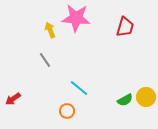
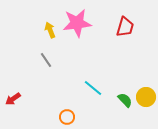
pink star: moved 1 px right, 5 px down; rotated 12 degrees counterclockwise
gray line: moved 1 px right
cyan line: moved 14 px right
green semicircle: rotated 105 degrees counterclockwise
orange circle: moved 6 px down
